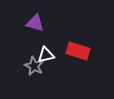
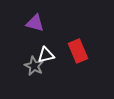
red rectangle: rotated 50 degrees clockwise
